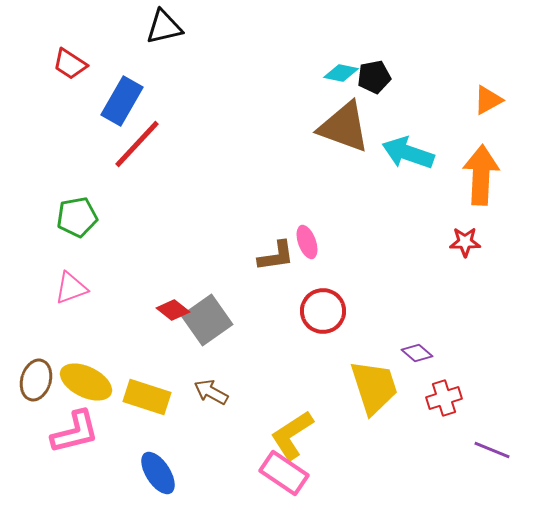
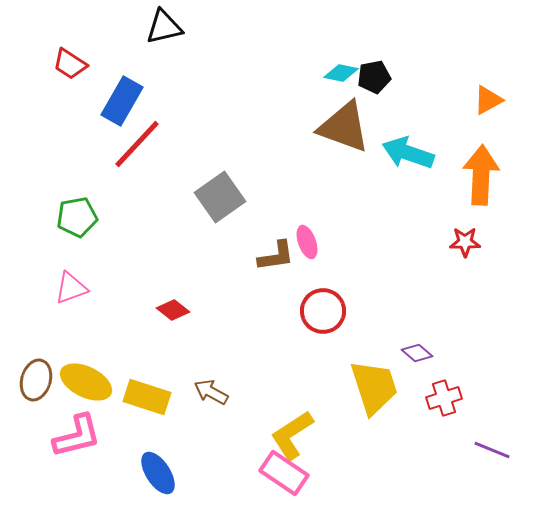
gray square: moved 13 px right, 123 px up
pink L-shape: moved 2 px right, 4 px down
